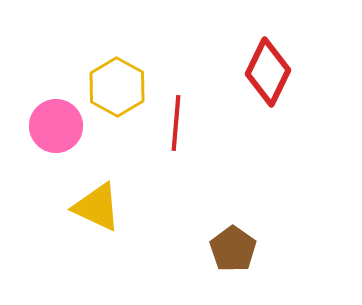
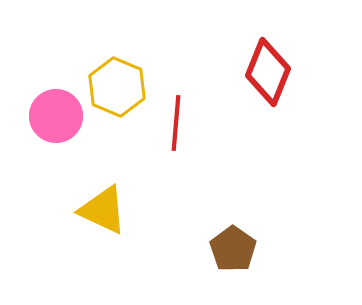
red diamond: rotated 4 degrees counterclockwise
yellow hexagon: rotated 6 degrees counterclockwise
pink circle: moved 10 px up
yellow triangle: moved 6 px right, 3 px down
